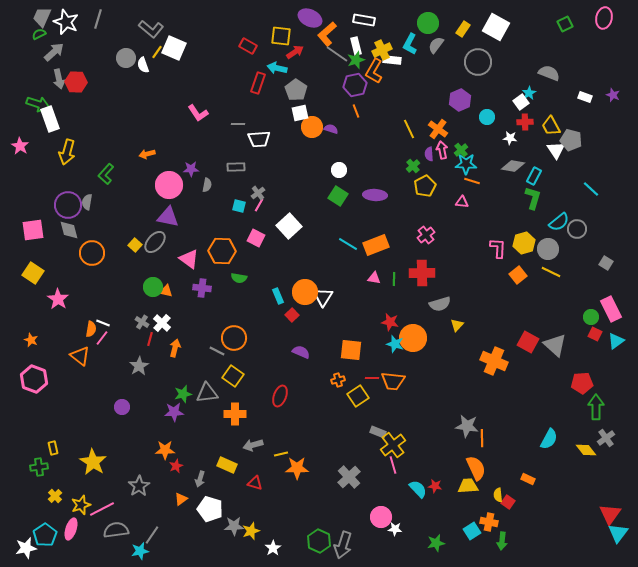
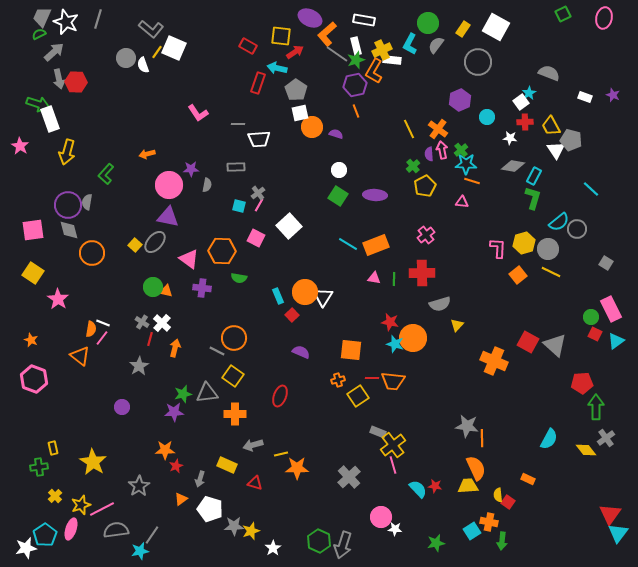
green square at (565, 24): moved 2 px left, 10 px up
purple semicircle at (331, 129): moved 5 px right, 5 px down
